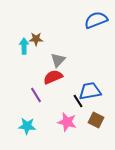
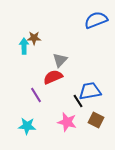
brown star: moved 2 px left, 1 px up
gray triangle: moved 2 px right
